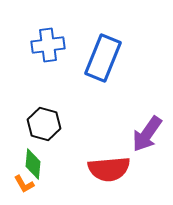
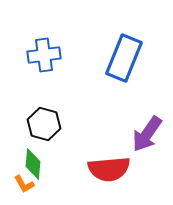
blue cross: moved 4 px left, 10 px down
blue rectangle: moved 21 px right
